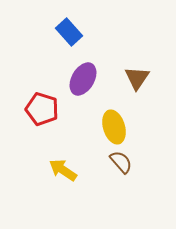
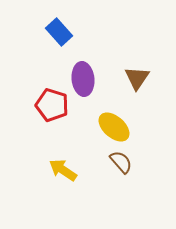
blue rectangle: moved 10 px left
purple ellipse: rotated 36 degrees counterclockwise
red pentagon: moved 10 px right, 4 px up
yellow ellipse: rotated 32 degrees counterclockwise
